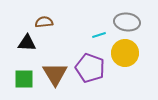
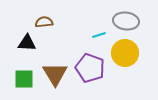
gray ellipse: moved 1 px left, 1 px up
